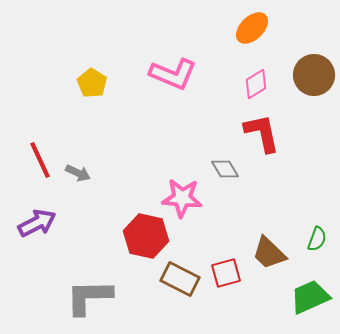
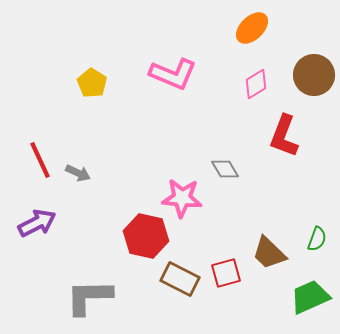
red L-shape: moved 22 px right, 3 px down; rotated 147 degrees counterclockwise
